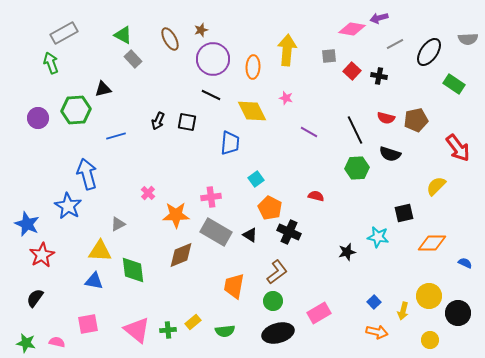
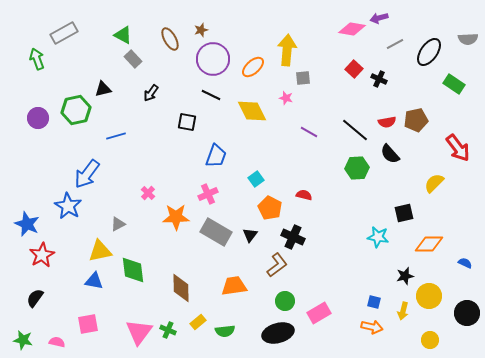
gray square at (329, 56): moved 26 px left, 22 px down
green arrow at (51, 63): moved 14 px left, 4 px up
orange ellipse at (253, 67): rotated 45 degrees clockwise
red square at (352, 71): moved 2 px right, 2 px up
black cross at (379, 76): moved 3 px down; rotated 14 degrees clockwise
green hexagon at (76, 110): rotated 8 degrees counterclockwise
red semicircle at (386, 118): moved 1 px right, 4 px down; rotated 24 degrees counterclockwise
black arrow at (158, 121): moved 7 px left, 28 px up; rotated 12 degrees clockwise
black line at (355, 130): rotated 24 degrees counterclockwise
blue trapezoid at (230, 143): moved 14 px left, 13 px down; rotated 15 degrees clockwise
black semicircle at (390, 154): rotated 30 degrees clockwise
blue arrow at (87, 174): rotated 128 degrees counterclockwise
yellow semicircle at (436, 186): moved 2 px left, 3 px up
red semicircle at (316, 196): moved 12 px left, 1 px up
pink cross at (211, 197): moved 3 px left, 3 px up; rotated 18 degrees counterclockwise
orange star at (176, 215): moved 2 px down
black cross at (289, 232): moved 4 px right, 5 px down
black triangle at (250, 235): rotated 35 degrees clockwise
orange diamond at (432, 243): moved 3 px left, 1 px down
yellow triangle at (100, 251): rotated 15 degrees counterclockwise
black star at (347, 252): moved 58 px right, 24 px down
brown diamond at (181, 255): moved 33 px down; rotated 68 degrees counterclockwise
brown L-shape at (277, 272): moved 7 px up
orange trapezoid at (234, 286): rotated 72 degrees clockwise
green circle at (273, 301): moved 12 px right
blue square at (374, 302): rotated 32 degrees counterclockwise
black circle at (458, 313): moved 9 px right
yellow rectangle at (193, 322): moved 5 px right
pink triangle at (137, 330): moved 2 px right, 2 px down; rotated 28 degrees clockwise
green cross at (168, 330): rotated 28 degrees clockwise
orange arrow at (377, 332): moved 5 px left, 5 px up
green star at (26, 343): moved 3 px left, 3 px up
